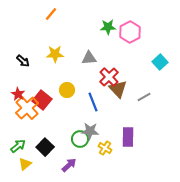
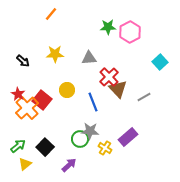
purple rectangle: rotated 48 degrees clockwise
